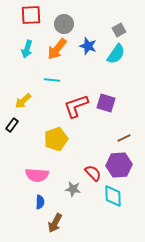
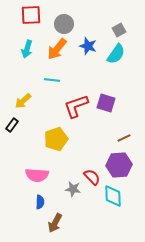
red semicircle: moved 1 px left, 4 px down
